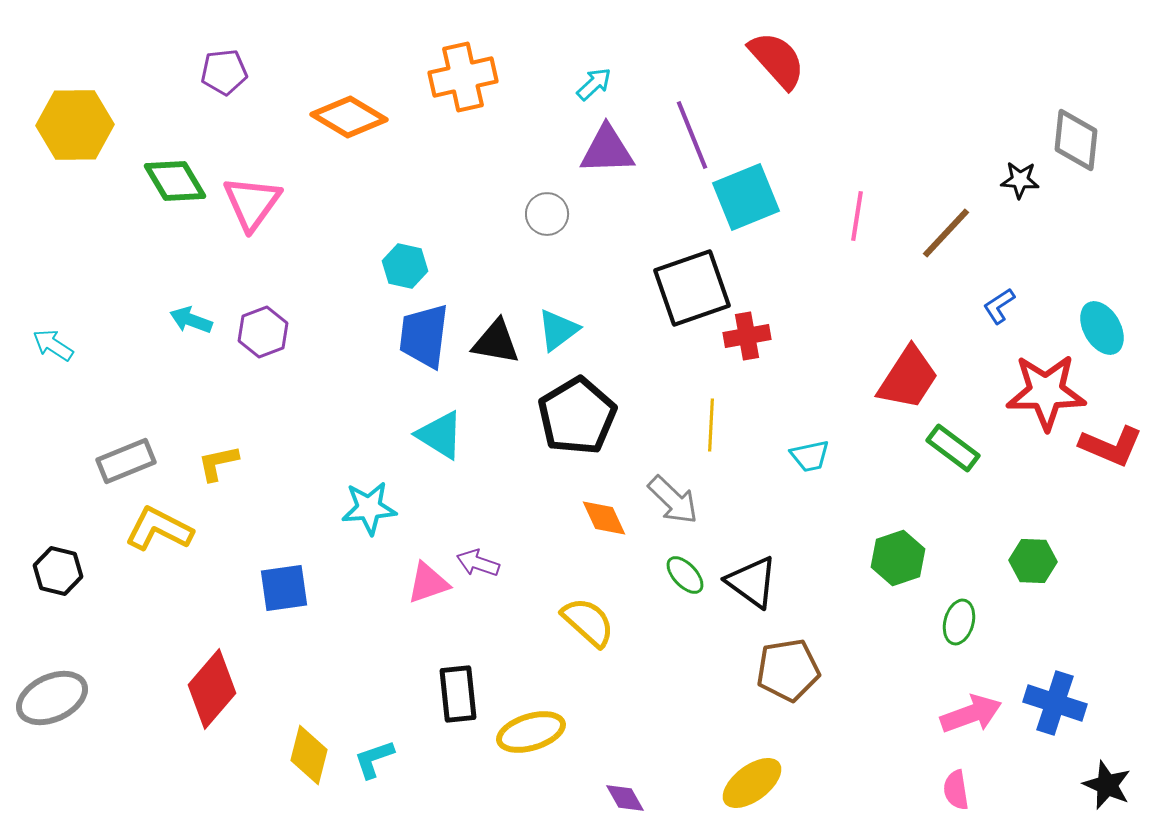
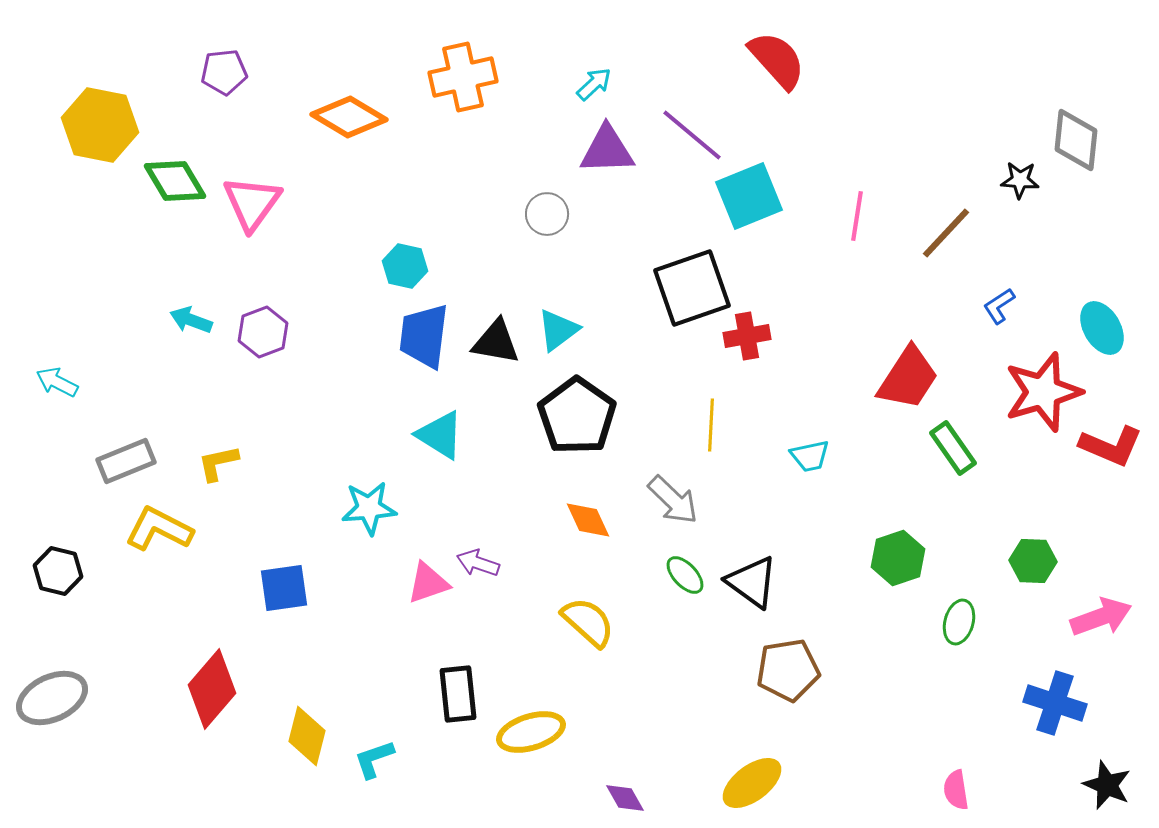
yellow hexagon at (75, 125): moved 25 px right; rotated 12 degrees clockwise
purple line at (692, 135): rotated 28 degrees counterclockwise
cyan square at (746, 197): moved 3 px right, 1 px up
cyan arrow at (53, 345): moved 4 px right, 37 px down; rotated 6 degrees counterclockwise
red star at (1046, 392): moved 3 px left; rotated 16 degrees counterclockwise
black pentagon at (577, 416): rotated 6 degrees counterclockwise
green rectangle at (953, 448): rotated 18 degrees clockwise
orange diamond at (604, 518): moved 16 px left, 2 px down
pink arrow at (971, 714): moved 130 px right, 97 px up
yellow diamond at (309, 755): moved 2 px left, 19 px up
